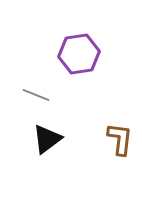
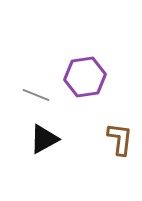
purple hexagon: moved 6 px right, 23 px down
black triangle: moved 3 px left; rotated 8 degrees clockwise
